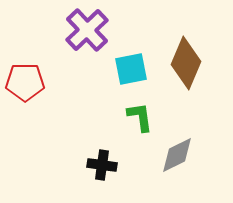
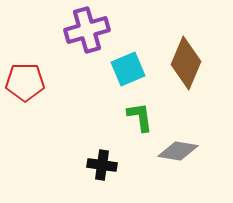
purple cross: rotated 27 degrees clockwise
cyan square: moved 3 px left; rotated 12 degrees counterclockwise
gray diamond: moved 1 px right, 4 px up; rotated 36 degrees clockwise
